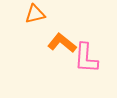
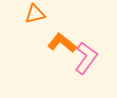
pink L-shape: rotated 148 degrees counterclockwise
